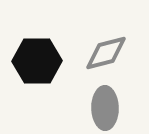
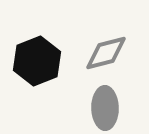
black hexagon: rotated 21 degrees counterclockwise
